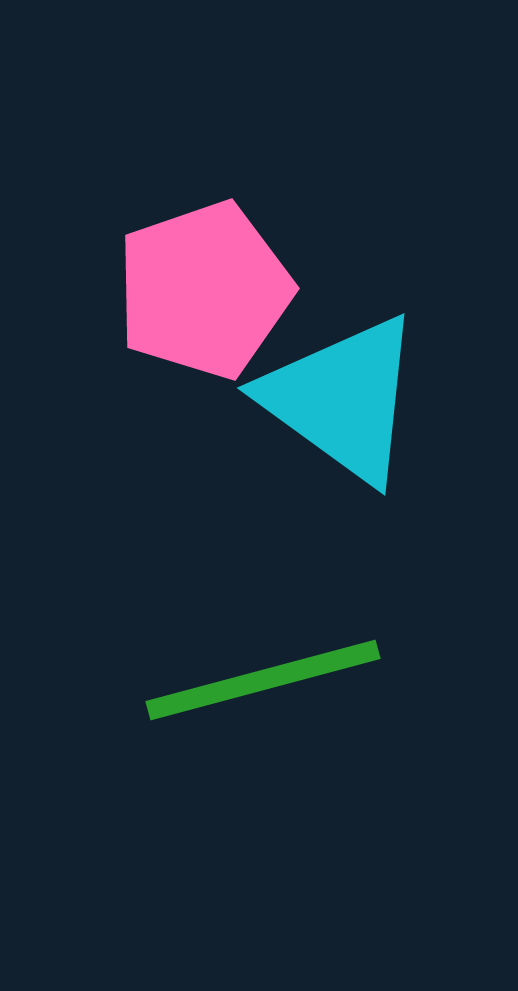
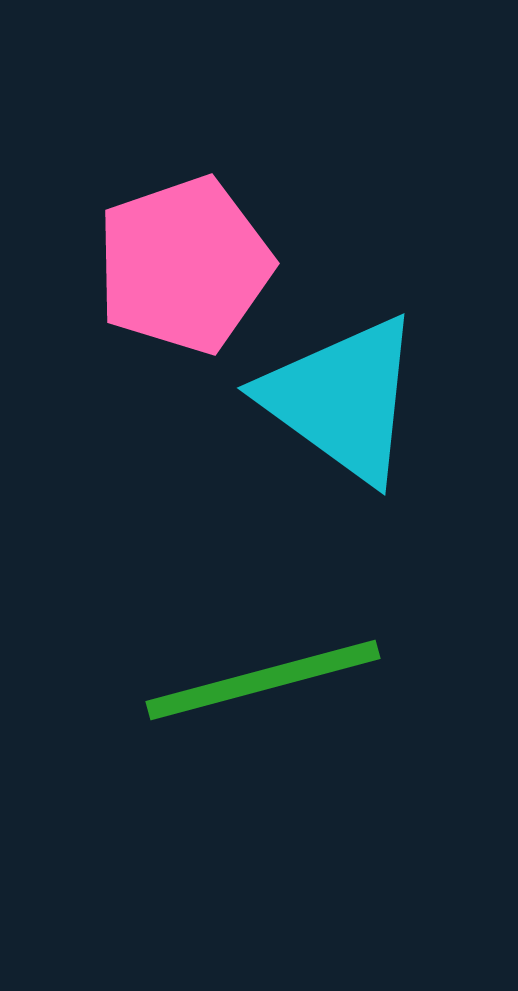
pink pentagon: moved 20 px left, 25 px up
